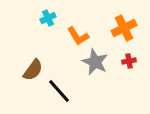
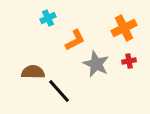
orange L-shape: moved 3 px left, 4 px down; rotated 85 degrees counterclockwise
gray star: moved 1 px right, 2 px down
brown semicircle: moved 2 px down; rotated 125 degrees counterclockwise
